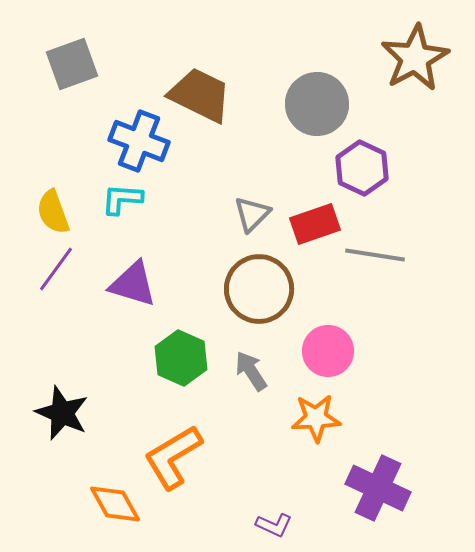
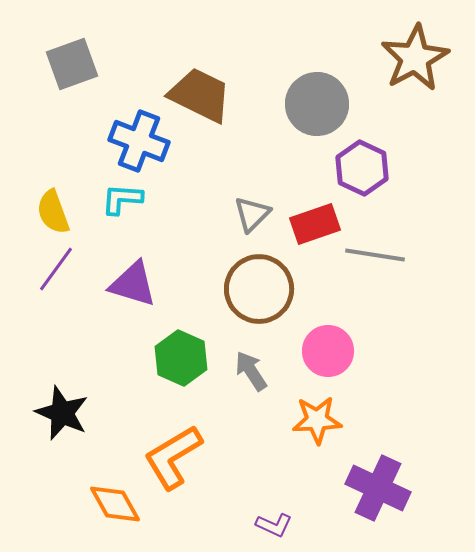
orange star: moved 1 px right, 2 px down
